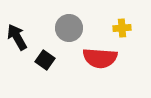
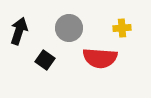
black arrow: moved 2 px right, 6 px up; rotated 48 degrees clockwise
